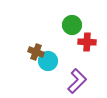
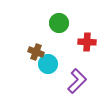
green circle: moved 13 px left, 2 px up
cyan circle: moved 3 px down
